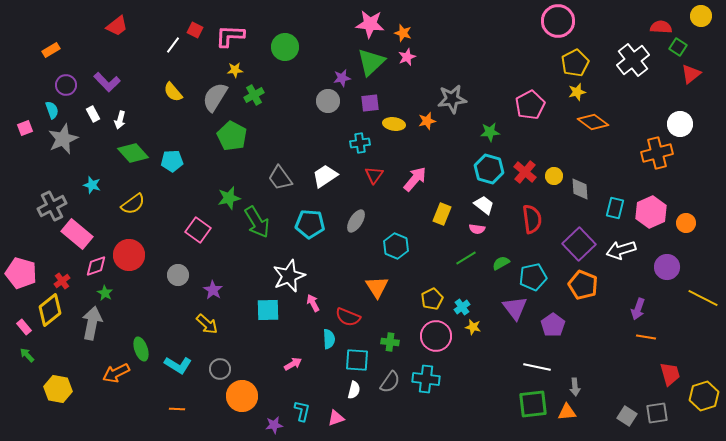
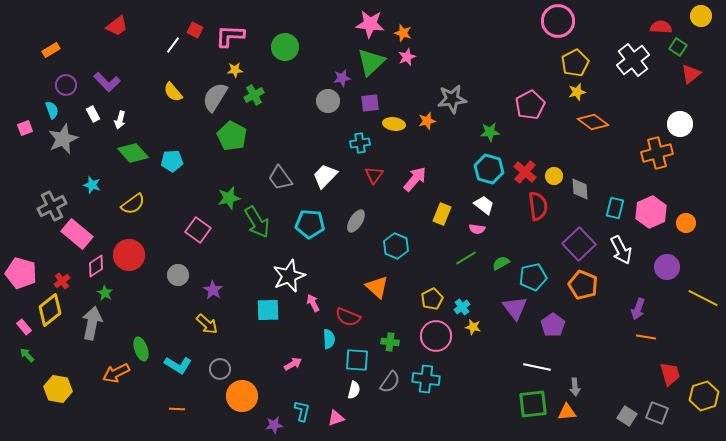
white trapezoid at (325, 176): rotated 12 degrees counterclockwise
red semicircle at (532, 219): moved 6 px right, 13 px up
white arrow at (621, 250): rotated 100 degrees counterclockwise
pink diamond at (96, 266): rotated 15 degrees counterclockwise
orange triangle at (377, 287): rotated 15 degrees counterclockwise
gray square at (657, 413): rotated 30 degrees clockwise
